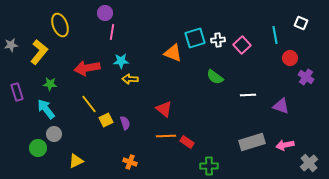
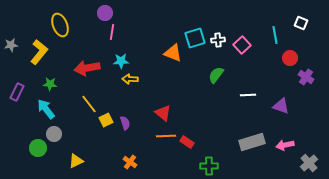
green semicircle: moved 1 px right, 2 px up; rotated 90 degrees clockwise
purple rectangle: rotated 42 degrees clockwise
red triangle: moved 1 px left, 4 px down
orange cross: rotated 16 degrees clockwise
